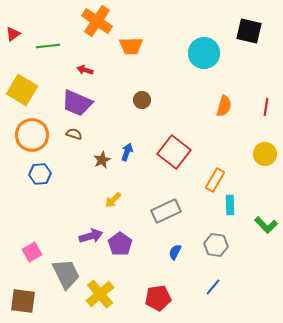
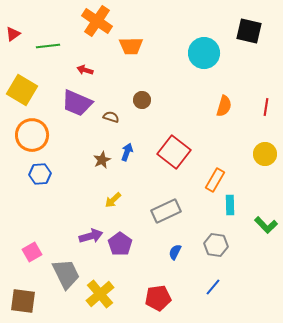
brown semicircle: moved 37 px right, 17 px up
